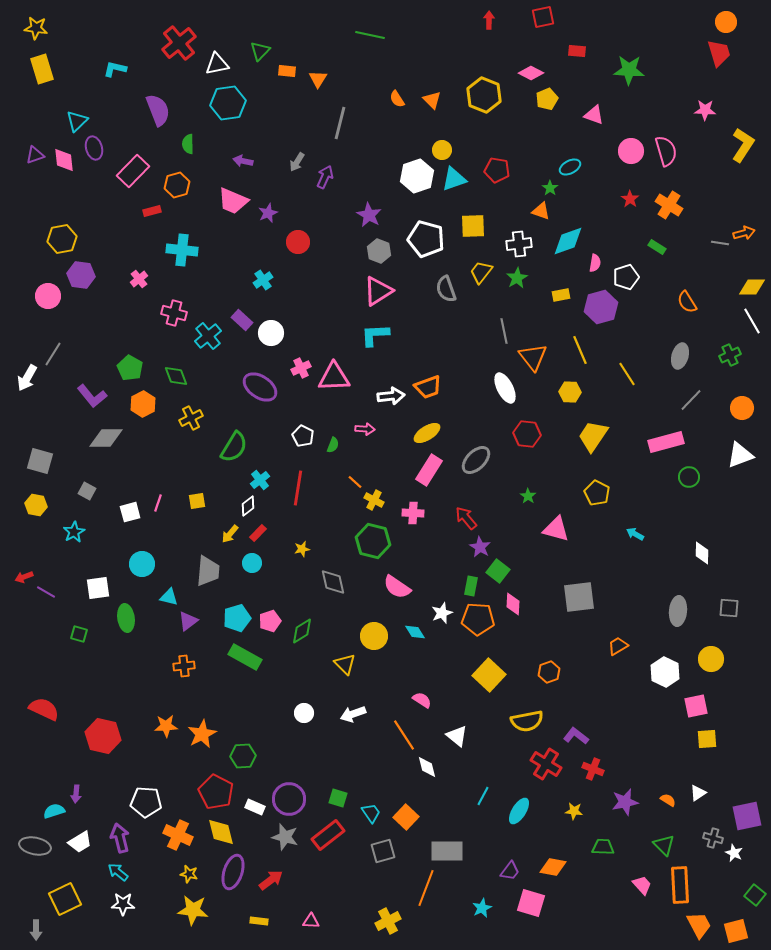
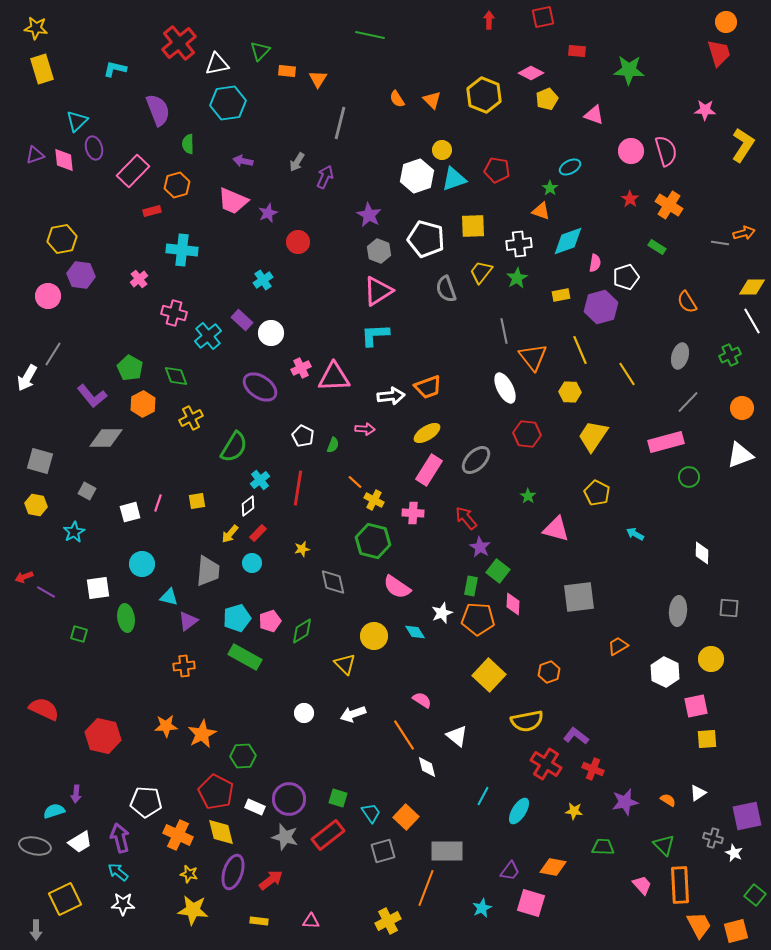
gray line at (691, 400): moved 3 px left, 2 px down
